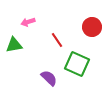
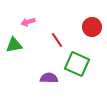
purple semicircle: rotated 42 degrees counterclockwise
